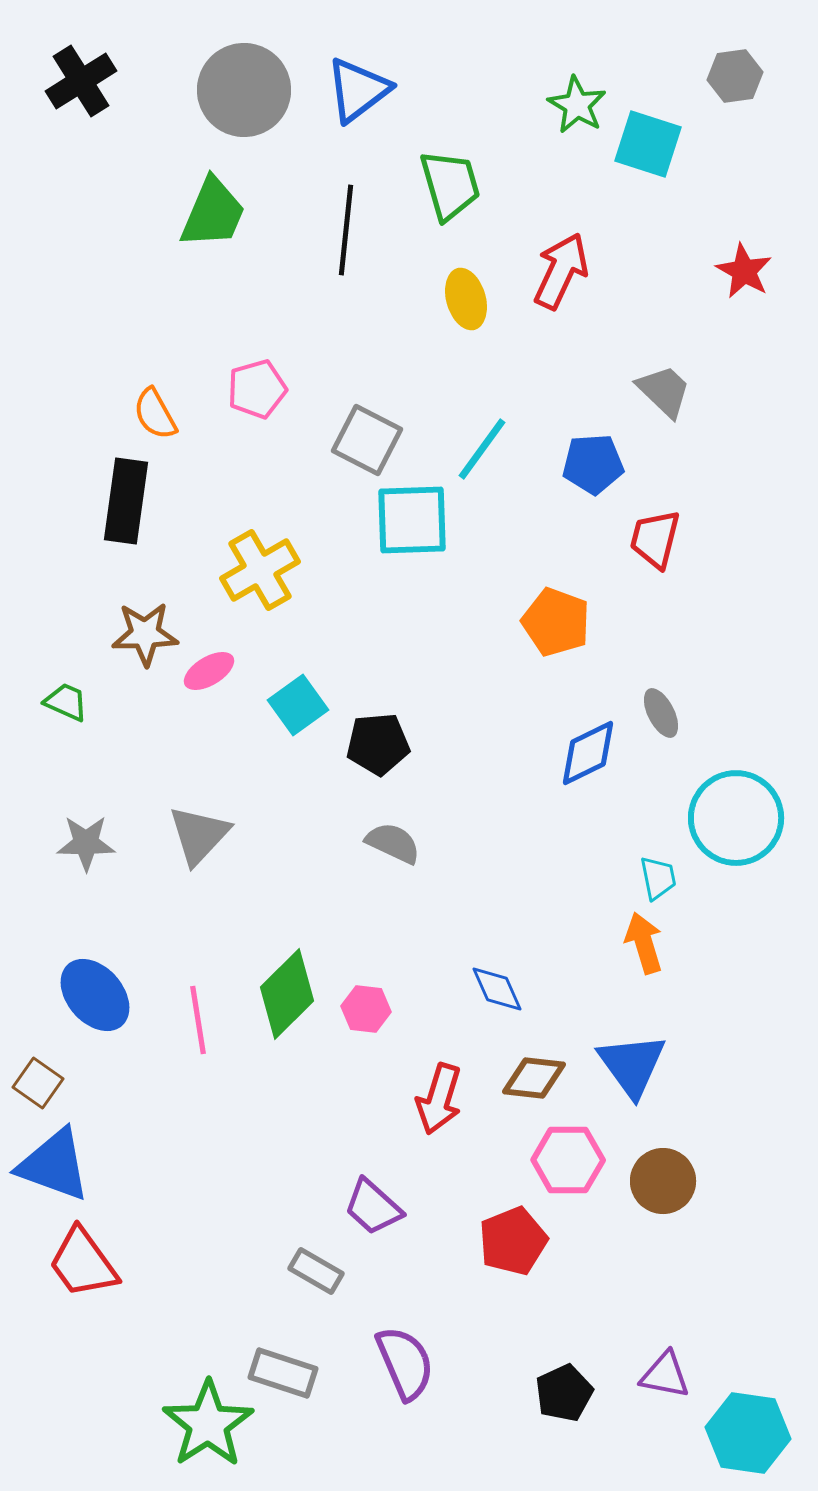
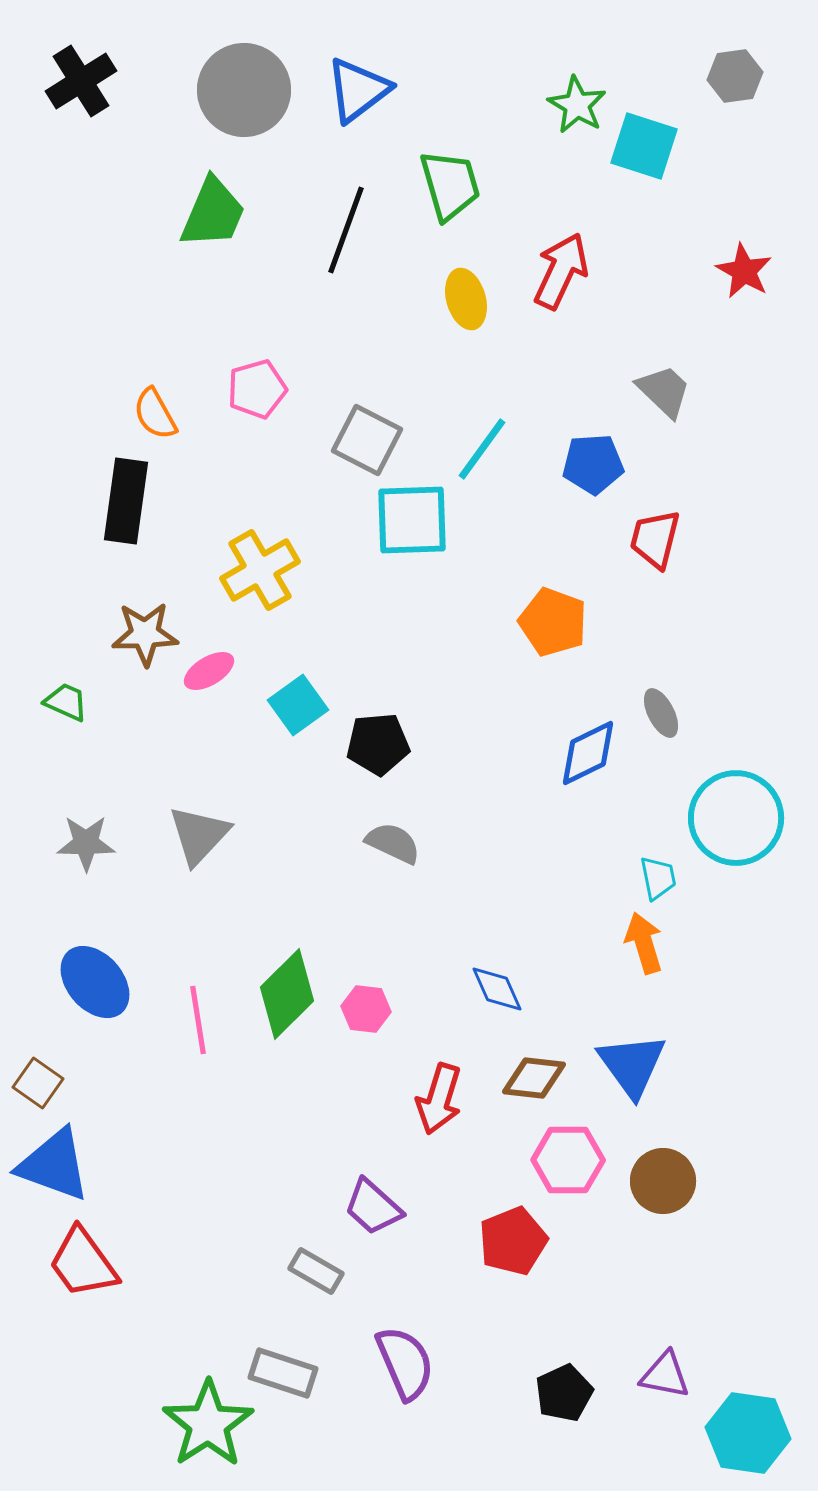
cyan square at (648, 144): moved 4 px left, 2 px down
black line at (346, 230): rotated 14 degrees clockwise
orange pentagon at (556, 622): moved 3 px left
blue ellipse at (95, 995): moved 13 px up
